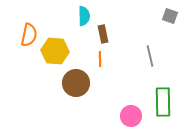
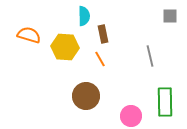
gray square: rotated 21 degrees counterclockwise
orange semicircle: rotated 85 degrees counterclockwise
yellow hexagon: moved 10 px right, 4 px up
orange line: rotated 28 degrees counterclockwise
brown circle: moved 10 px right, 13 px down
green rectangle: moved 2 px right
